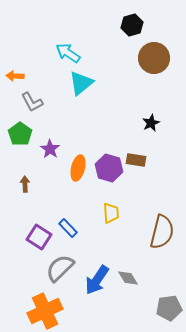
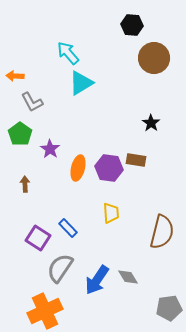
black hexagon: rotated 20 degrees clockwise
cyan arrow: rotated 15 degrees clockwise
cyan triangle: rotated 8 degrees clockwise
black star: rotated 12 degrees counterclockwise
purple hexagon: rotated 8 degrees counterclockwise
purple square: moved 1 px left, 1 px down
gray semicircle: rotated 12 degrees counterclockwise
gray diamond: moved 1 px up
